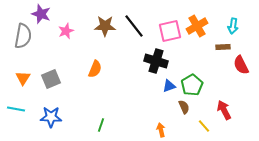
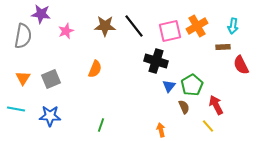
purple star: rotated 12 degrees counterclockwise
blue triangle: rotated 32 degrees counterclockwise
red arrow: moved 8 px left, 5 px up
blue star: moved 1 px left, 1 px up
yellow line: moved 4 px right
